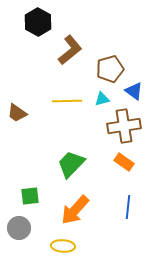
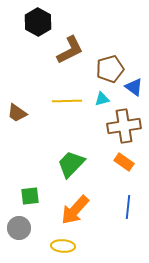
brown L-shape: rotated 12 degrees clockwise
blue triangle: moved 4 px up
